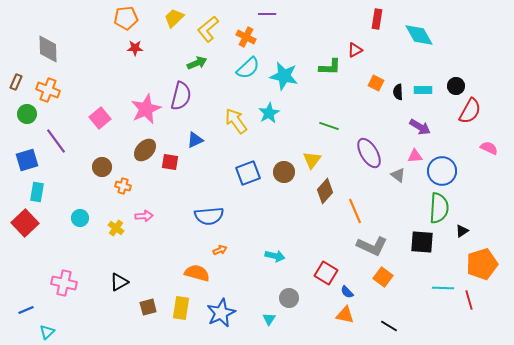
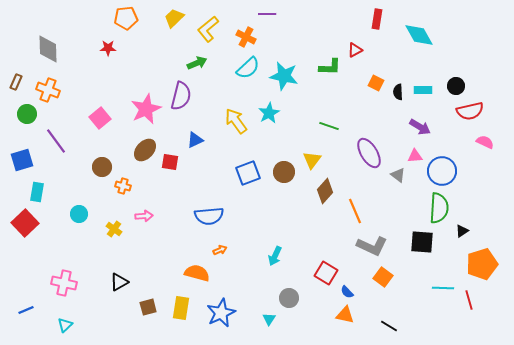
red star at (135, 48): moved 27 px left
red semicircle at (470, 111): rotated 48 degrees clockwise
pink semicircle at (489, 148): moved 4 px left, 6 px up
blue square at (27, 160): moved 5 px left
cyan circle at (80, 218): moved 1 px left, 4 px up
yellow cross at (116, 228): moved 2 px left, 1 px down
cyan arrow at (275, 256): rotated 102 degrees clockwise
cyan triangle at (47, 332): moved 18 px right, 7 px up
